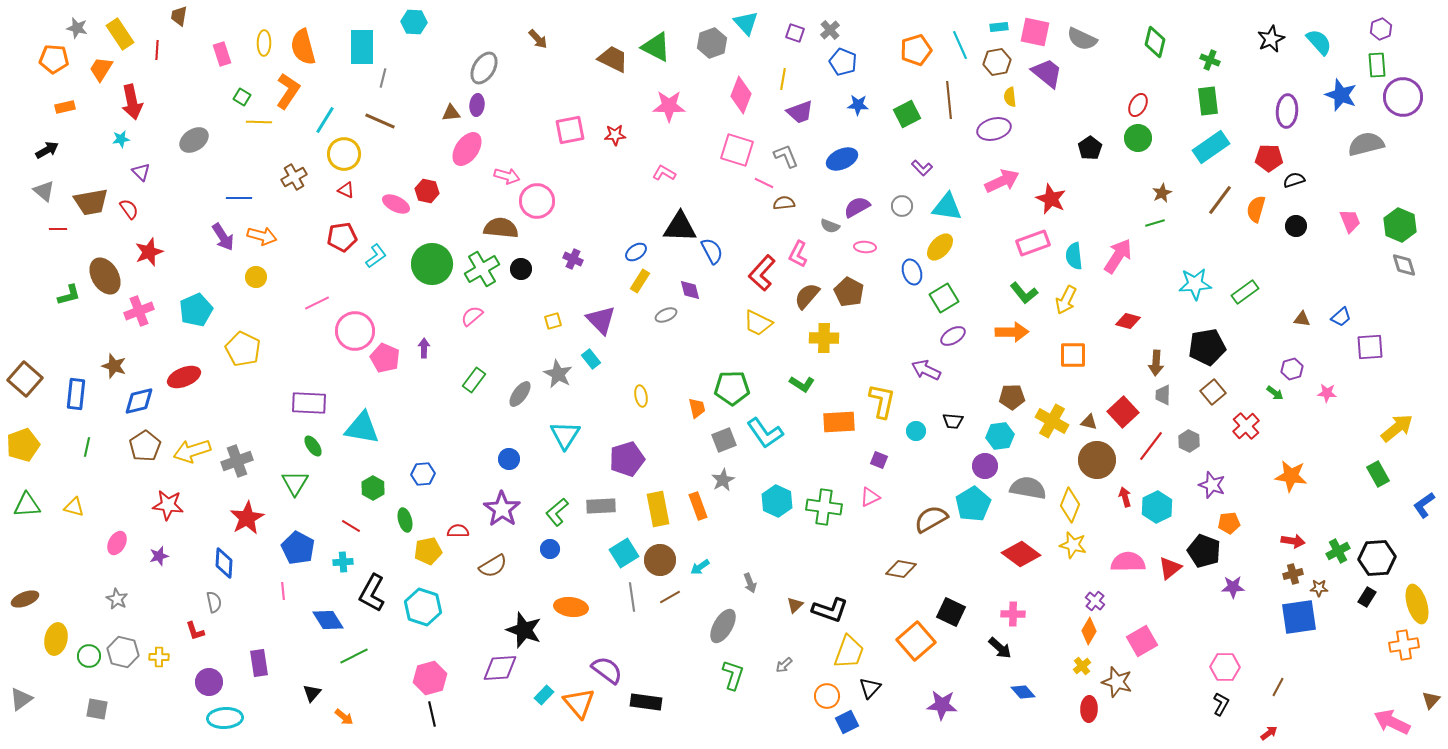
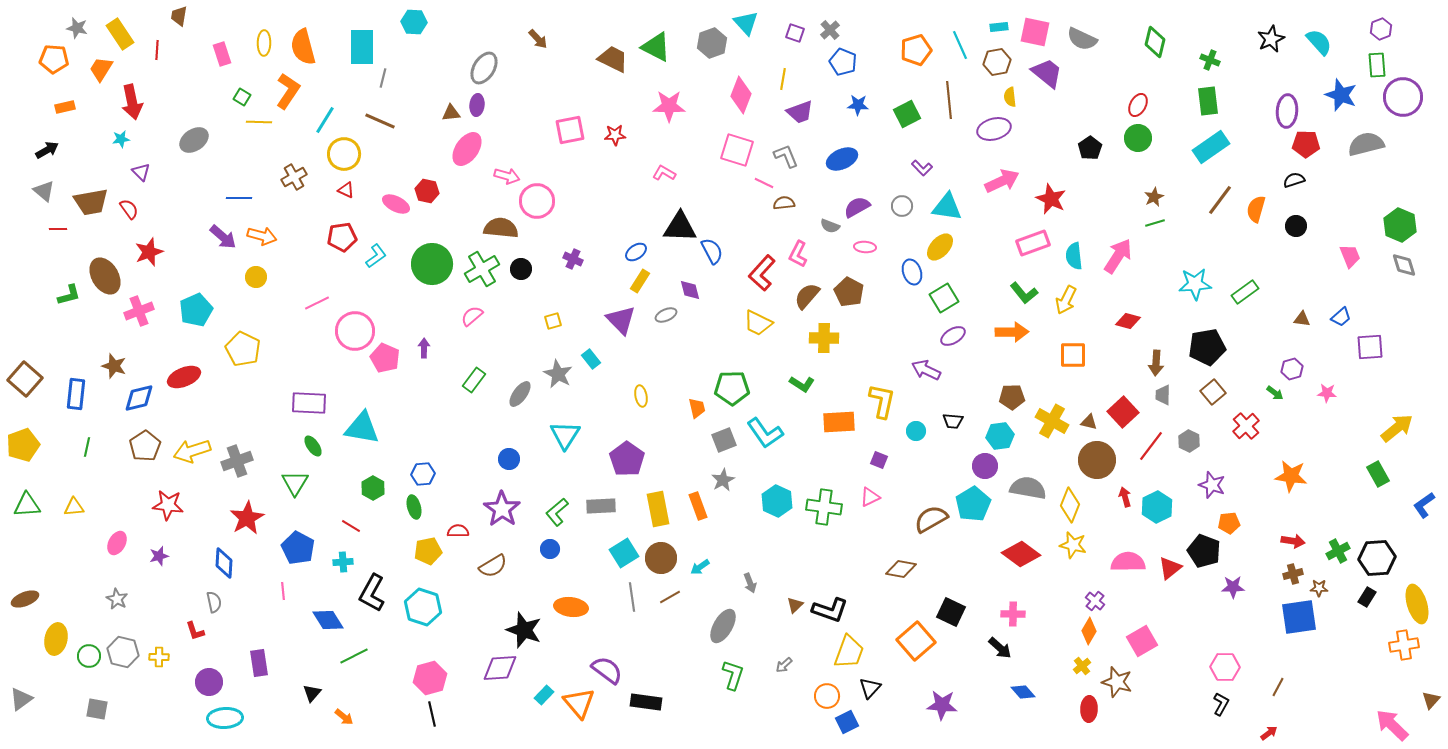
red pentagon at (1269, 158): moved 37 px right, 14 px up
brown star at (1162, 193): moved 8 px left, 4 px down
pink trapezoid at (1350, 221): moved 35 px down
purple arrow at (223, 237): rotated 16 degrees counterclockwise
purple triangle at (601, 320): moved 20 px right
blue diamond at (139, 401): moved 3 px up
purple pentagon at (627, 459): rotated 20 degrees counterclockwise
yellow triangle at (74, 507): rotated 20 degrees counterclockwise
green ellipse at (405, 520): moved 9 px right, 13 px up
brown circle at (660, 560): moved 1 px right, 2 px up
pink arrow at (1392, 722): moved 3 px down; rotated 18 degrees clockwise
